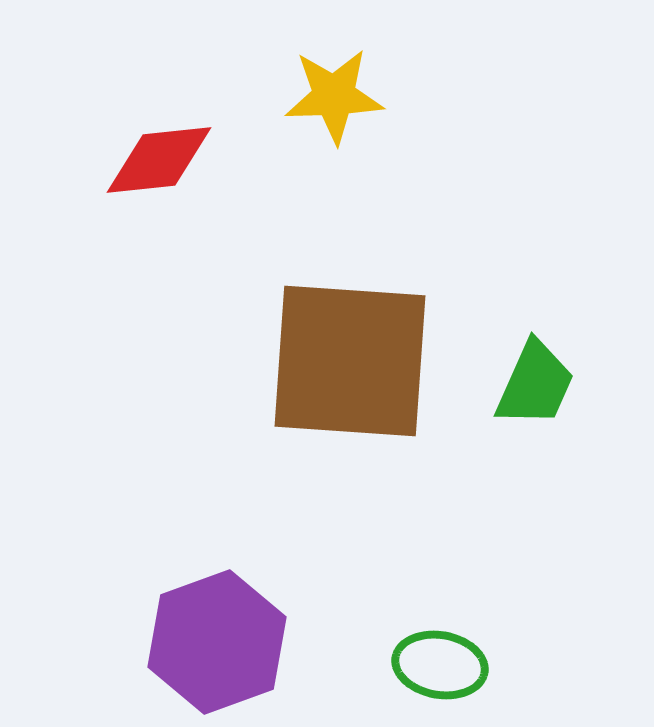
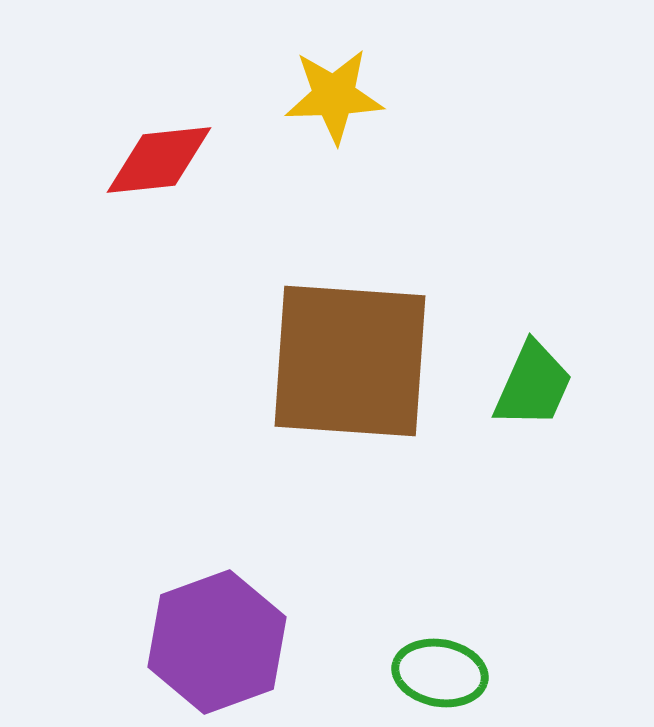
green trapezoid: moved 2 px left, 1 px down
green ellipse: moved 8 px down
